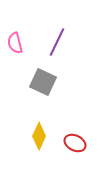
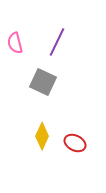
yellow diamond: moved 3 px right
